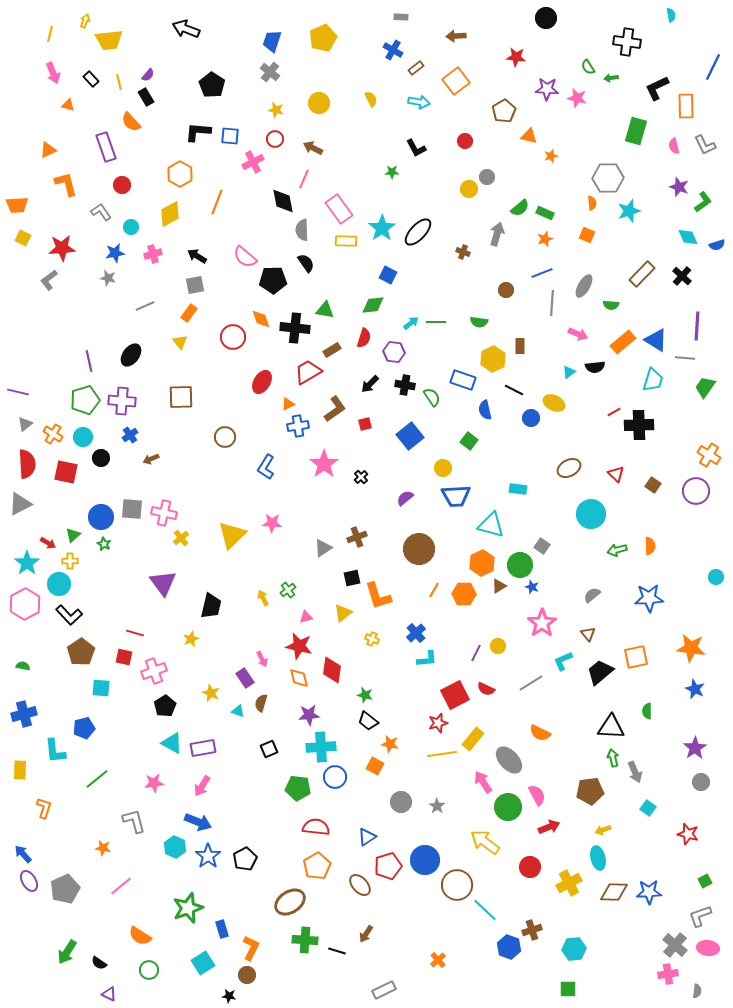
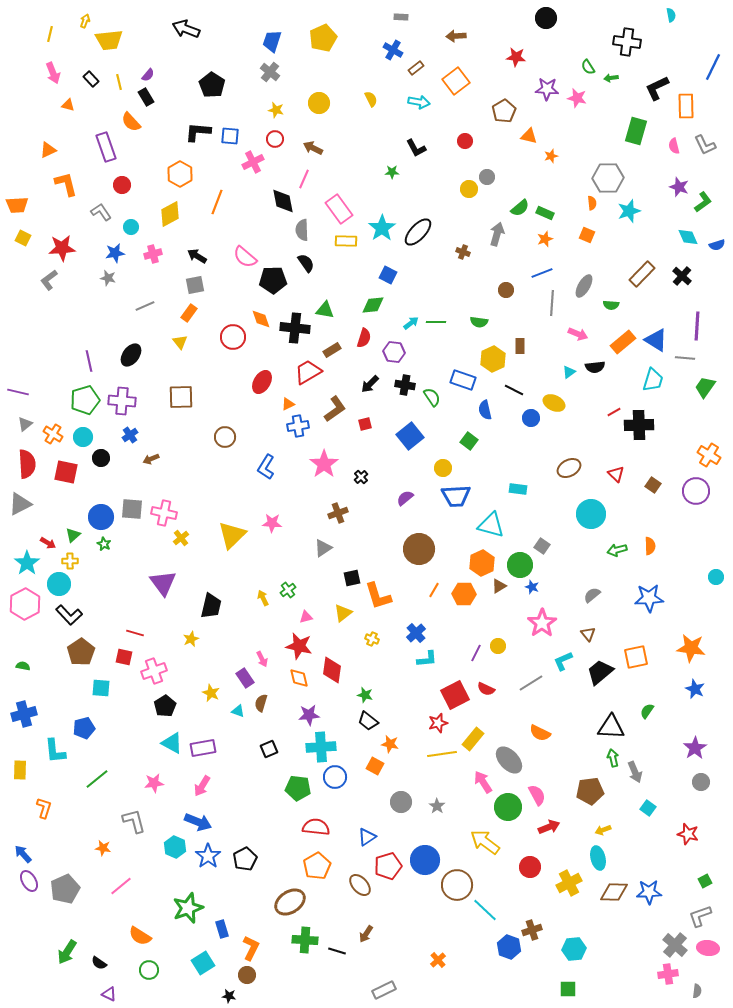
brown cross at (357, 537): moved 19 px left, 24 px up
green semicircle at (647, 711): rotated 35 degrees clockwise
